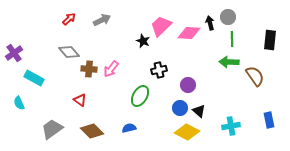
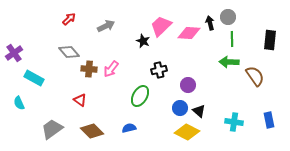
gray arrow: moved 4 px right, 6 px down
cyan cross: moved 3 px right, 4 px up; rotated 18 degrees clockwise
